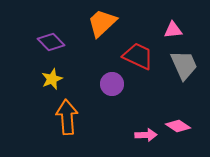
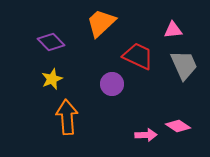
orange trapezoid: moved 1 px left
